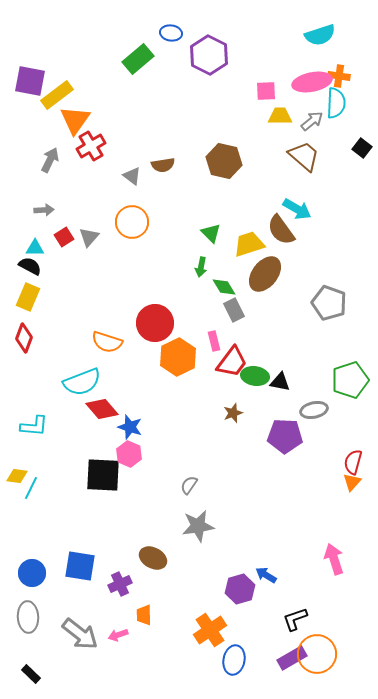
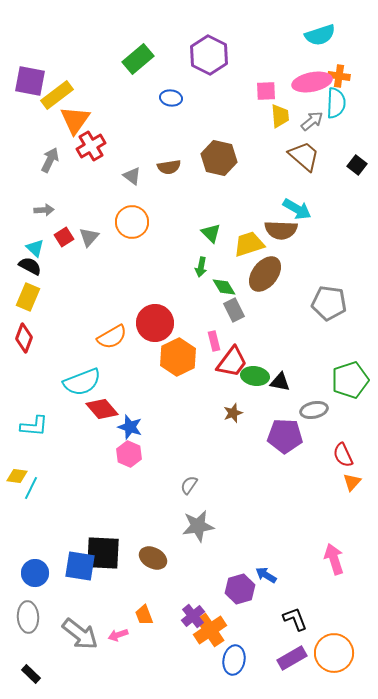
blue ellipse at (171, 33): moved 65 px down
yellow trapezoid at (280, 116): rotated 85 degrees clockwise
black square at (362, 148): moved 5 px left, 17 px down
brown hexagon at (224, 161): moved 5 px left, 3 px up
brown semicircle at (163, 165): moved 6 px right, 2 px down
brown semicircle at (281, 230): rotated 52 degrees counterclockwise
cyan triangle at (35, 248): rotated 42 degrees clockwise
gray pentagon at (329, 303): rotated 12 degrees counterclockwise
orange semicircle at (107, 342): moved 5 px right, 5 px up; rotated 48 degrees counterclockwise
red semicircle at (353, 462): moved 10 px left, 7 px up; rotated 40 degrees counterclockwise
black square at (103, 475): moved 78 px down
blue circle at (32, 573): moved 3 px right
purple cross at (120, 584): moved 73 px right, 32 px down; rotated 15 degrees counterclockwise
orange trapezoid at (144, 615): rotated 20 degrees counterclockwise
black L-shape at (295, 619): rotated 88 degrees clockwise
orange circle at (317, 654): moved 17 px right, 1 px up
